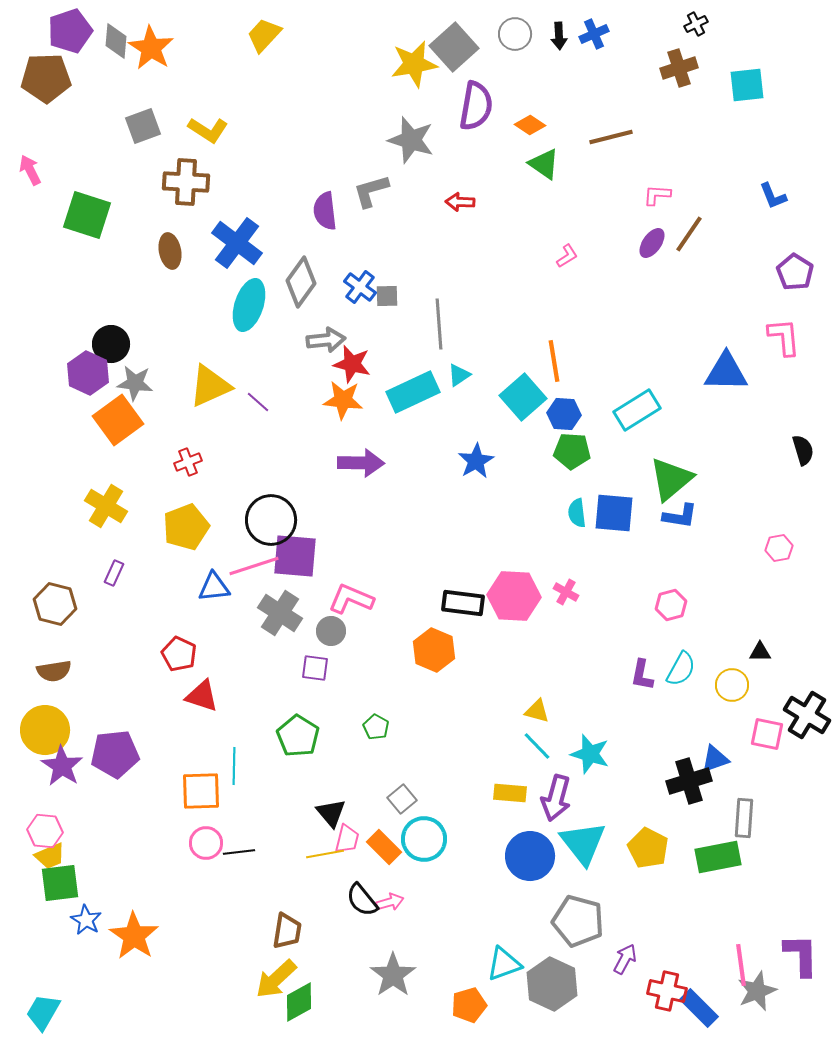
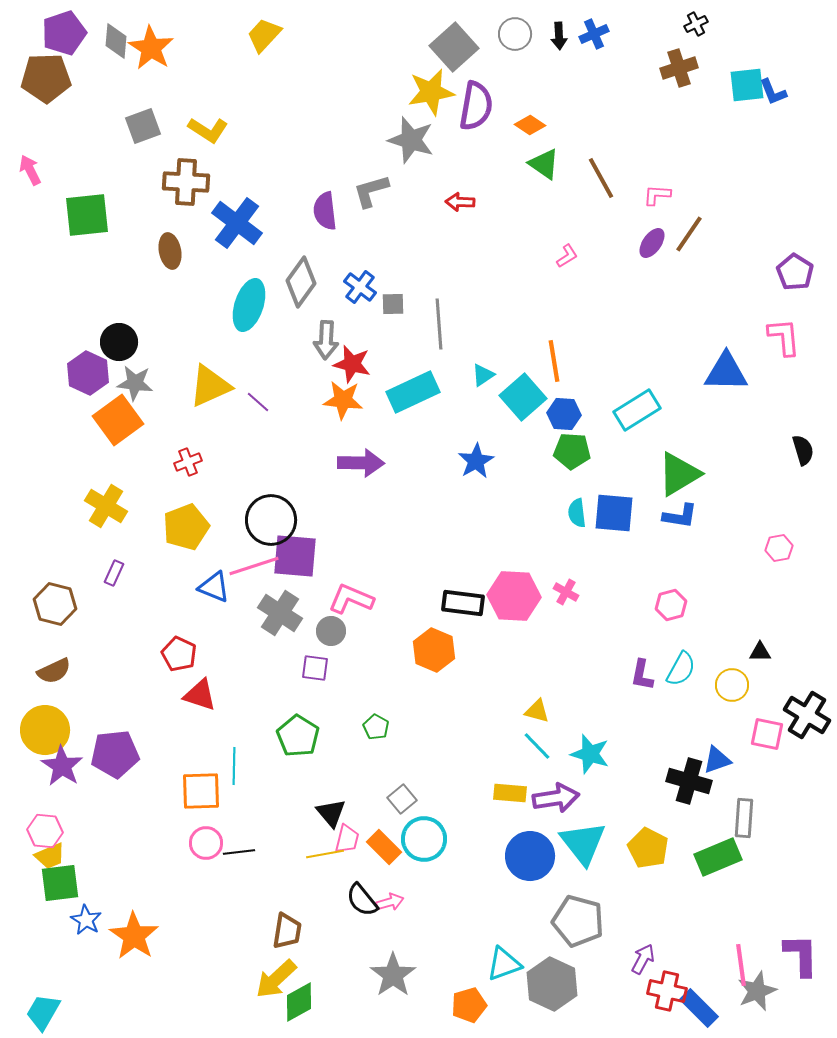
purple pentagon at (70, 31): moved 6 px left, 2 px down
yellow star at (414, 64): moved 17 px right, 28 px down
brown line at (611, 137): moved 10 px left, 41 px down; rotated 75 degrees clockwise
blue L-shape at (773, 196): moved 104 px up
green square at (87, 215): rotated 24 degrees counterclockwise
blue cross at (237, 243): moved 20 px up
gray square at (387, 296): moved 6 px right, 8 px down
gray arrow at (326, 340): rotated 99 degrees clockwise
black circle at (111, 344): moved 8 px right, 2 px up
cyan triangle at (459, 375): moved 24 px right
green triangle at (671, 479): moved 8 px right, 5 px up; rotated 9 degrees clockwise
blue triangle at (214, 587): rotated 28 degrees clockwise
brown semicircle at (54, 671): rotated 16 degrees counterclockwise
red triangle at (202, 696): moved 2 px left, 1 px up
blue triangle at (715, 759): moved 2 px right, 1 px down
black cross at (689, 781): rotated 33 degrees clockwise
purple arrow at (556, 798): rotated 114 degrees counterclockwise
green rectangle at (718, 857): rotated 12 degrees counterclockwise
purple arrow at (625, 959): moved 18 px right
